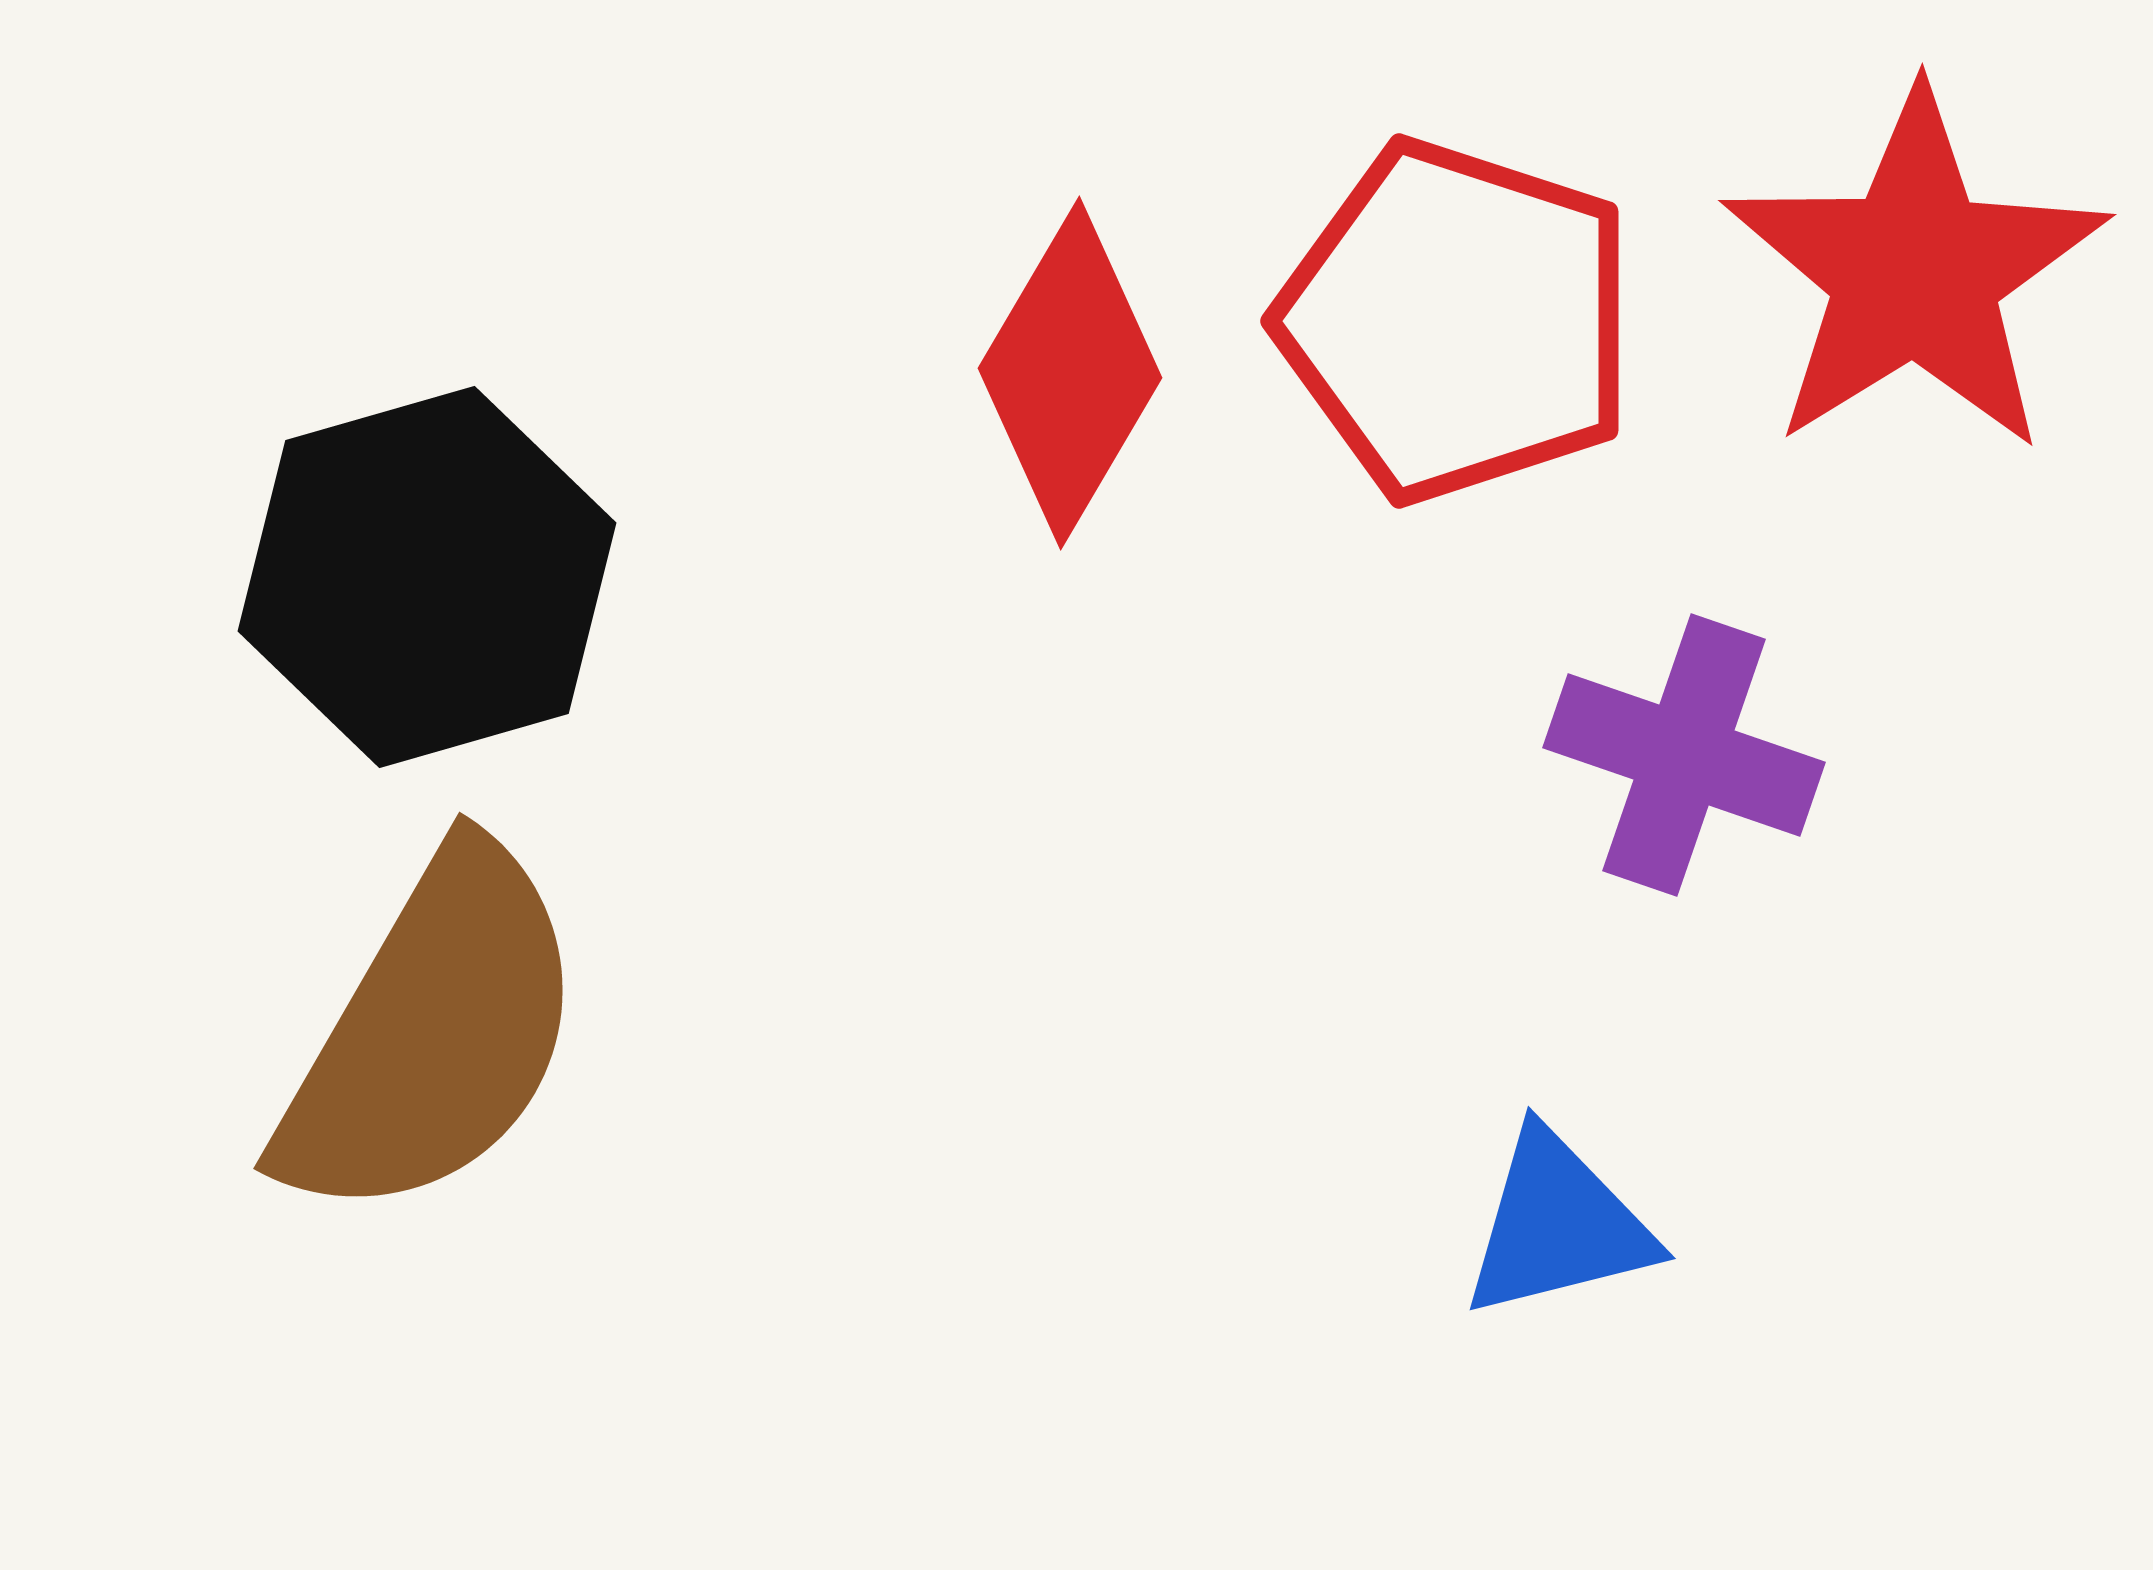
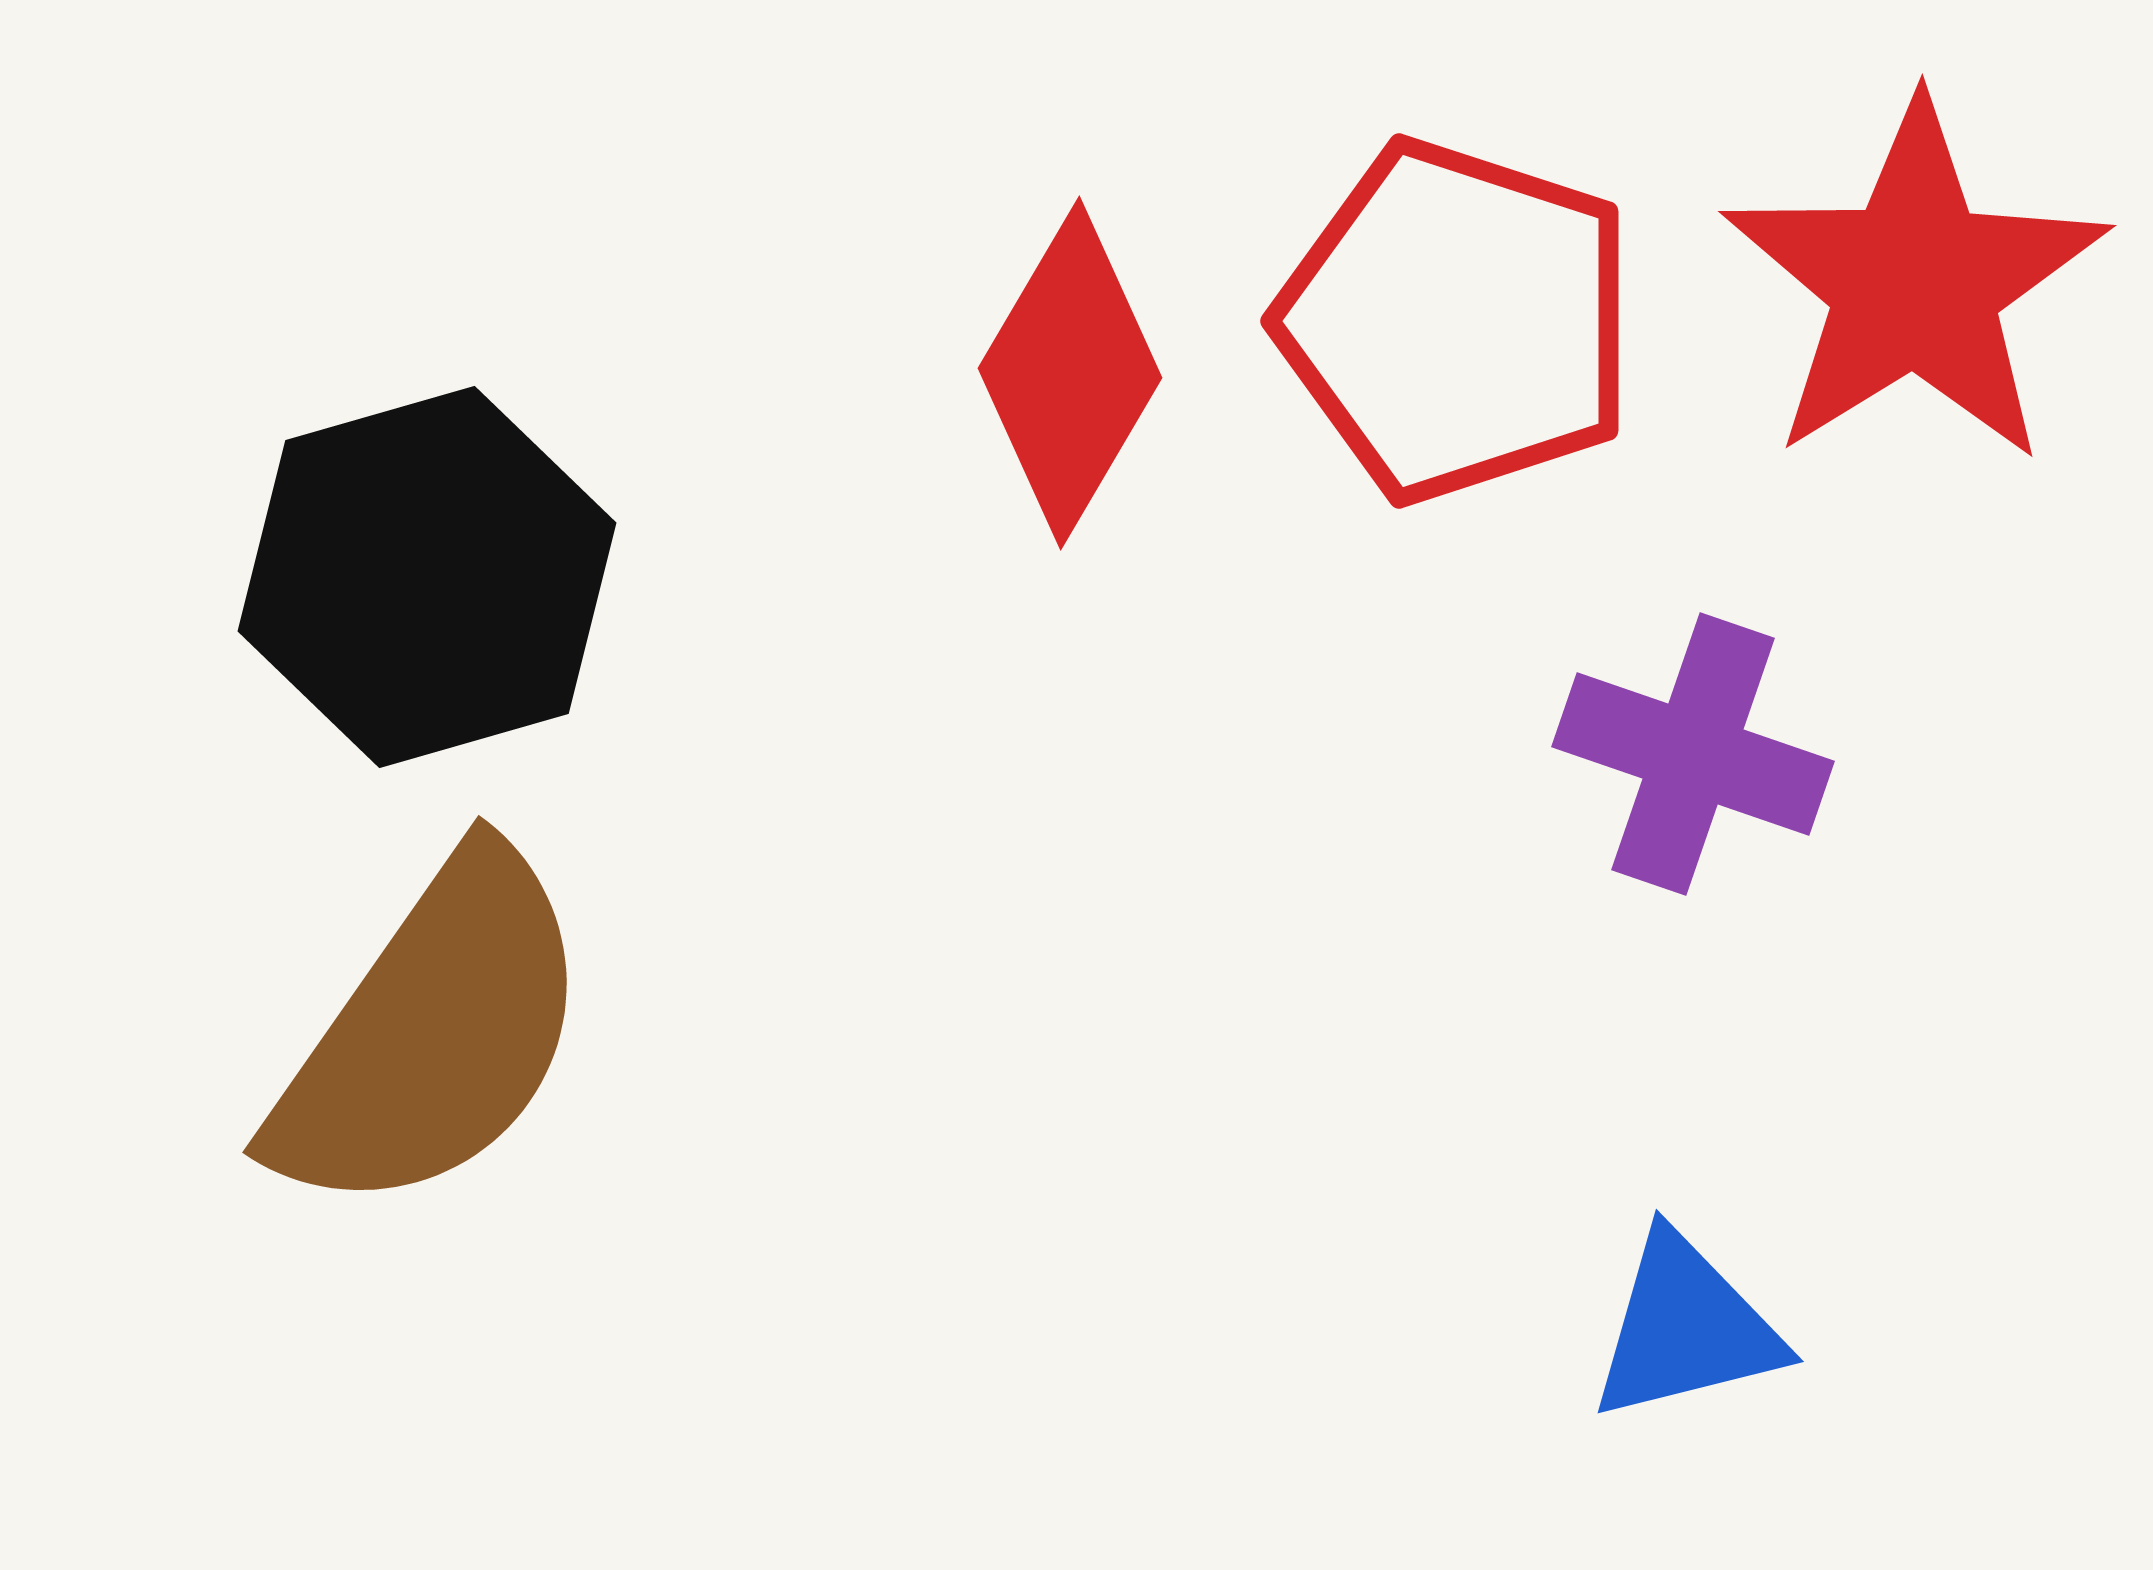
red star: moved 11 px down
purple cross: moved 9 px right, 1 px up
brown semicircle: rotated 5 degrees clockwise
blue triangle: moved 128 px right, 103 px down
